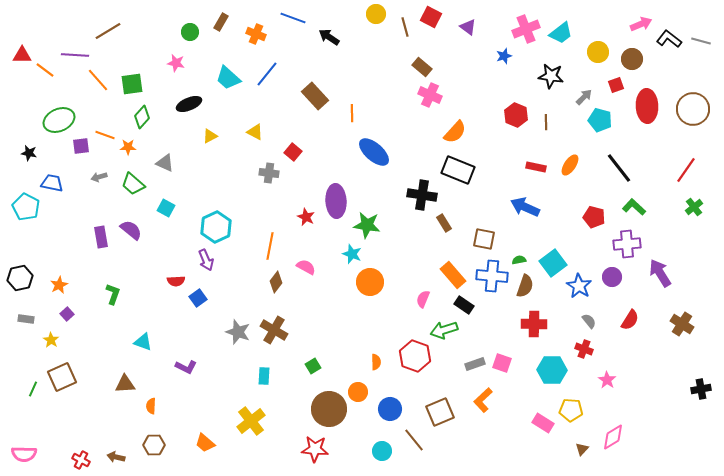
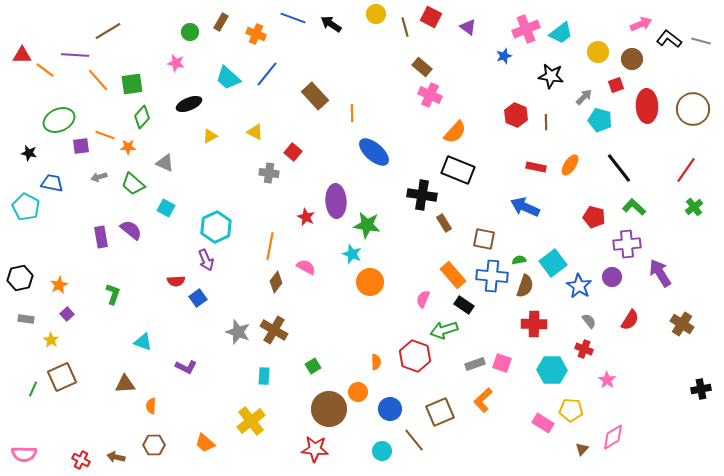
black arrow at (329, 37): moved 2 px right, 13 px up
